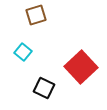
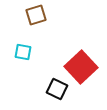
cyan square: rotated 30 degrees counterclockwise
black square: moved 13 px right, 1 px down
